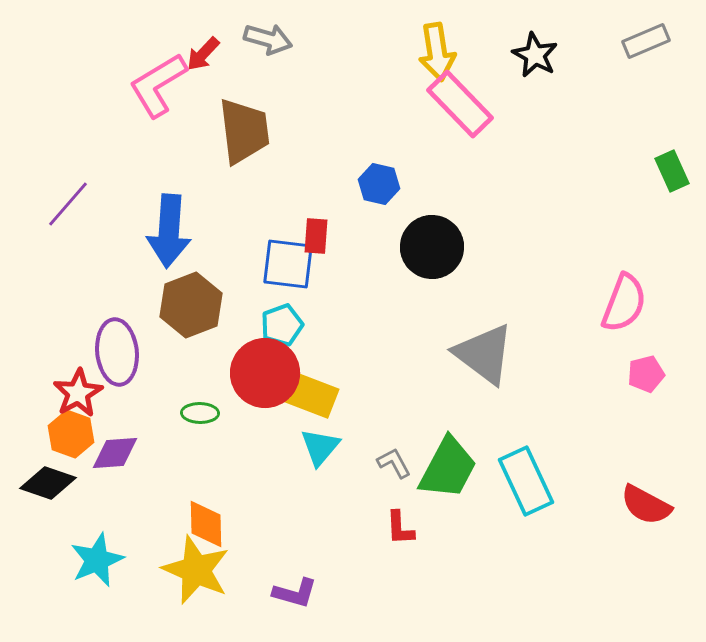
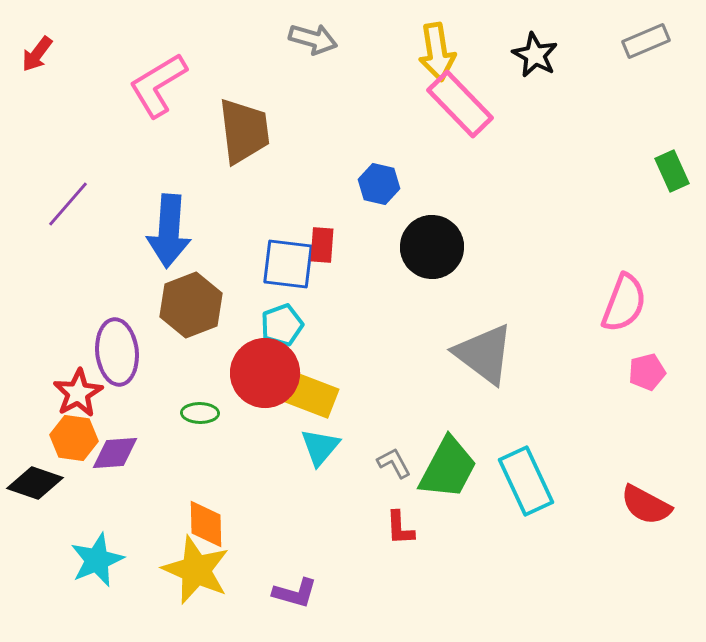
gray arrow: moved 45 px right
red arrow: moved 166 px left; rotated 6 degrees counterclockwise
red rectangle: moved 6 px right, 9 px down
pink pentagon: moved 1 px right, 2 px up
orange hexagon: moved 3 px right, 4 px down; rotated 12 degrees counterclockwise
black diamond: moved 13 px left
